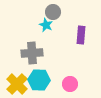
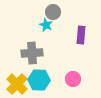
pink circle: moved 3 px right, 5 px up
